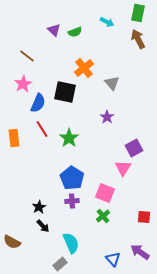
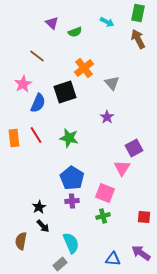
purple triangle: moved 2 px left, 7 px up
brown line: moved 10 px right
black square: rotated 30 degrees counterclockwise
red line: moved 6 px left, 6 px down
green star: rotated 24 degrees counterclockwise
pink triangle: moved 1 px left
green cross: rotated 24 degrees clockwise
brown semicircle: moved 9 px right, 1 px up; rotated 72 degrees clockwise
purple arrow: moved 1 px right, 1 px down
blue triangle: rotated 42 degrees counterclockwise
